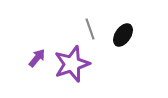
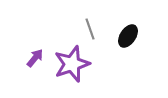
black ellipse: moved 5 px right, 1 px down
purple arrow: moved 2 px left
